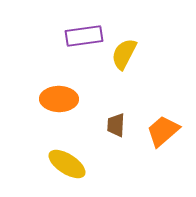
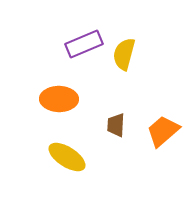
purple rectangle: moved 8 px down; rotated 15 degrees counterclockwise
yellow semicircle: rotated 12 degrees counterclockwise
yellow ellipse: moved 7 px up
